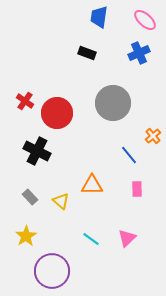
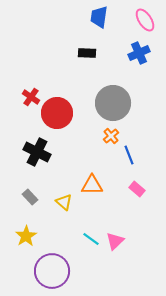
pink ellipse: rotated 15 degrees clockwise
black rectangle: rotated 18 degrees counterclockwise
red cross: moved 6 px right, 4 px up
orange cross: moved 42 px left
black cross: moved 1 px down
blue line: rotated 18 degrees clockwise
pink rectangle: rotated 49 degrees counterclockwise
yellow triangle: moved 3 px right, 1 px down
pink triangle: moved 12 px left, 3 px down
